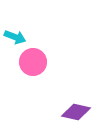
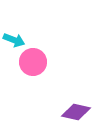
cyan arrow: moved 1 px left, 3 px down
